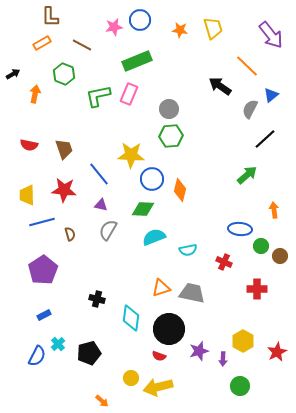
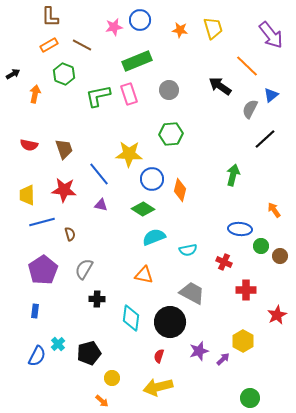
orange rectangle at (42, 43): moved 7 px right, 2 px down
pink rectangle at (129, 94): rotated 40 degrees counterclockwise
gray circle at (169, 109): moved 19 px up
green hexagon at (171, 136): moved 2 px up
yellow star at (131, 155): moved 2 px left, 1 px up
green arrow at (247, 175): moved 14 px left; rotated 35 degrees counterclockwise
green diamond at (143, 209): rotated 30 degrees clockwise
orange arrow at (274, 210): rotated 28 degrees counterclockwise
gray semicircle at (108, 230): moved 24 px left, 39 px down
orange triangle at (161, 288): moved 17 px left, 13 px up; rotated 30 degrees clockwise
red cross at (257, 289): moved 11 px left, 1 px down
gray trapezoid at (192, 293): rotated 16 degrees clockwise
black cross at (97, 299): rotated 14 degrees counterclockwise
blue rectangle at (44, 315): moved 9 px left, 4 px up; rotated 56 degrees counterclockwise
black circle at (169, 329): moved 1 px right, 7 px up
red star at (277, 352): moved 37 px up
red semicircle at (159, 356): rotated 88 degrees clockwise
purple arrow at (223, 359): rotated 136 degrees counterclockwise
yellow circle at (131, 378): moved 19 px left
green circle at (240, 386): moved 10 px right, 12 px down
